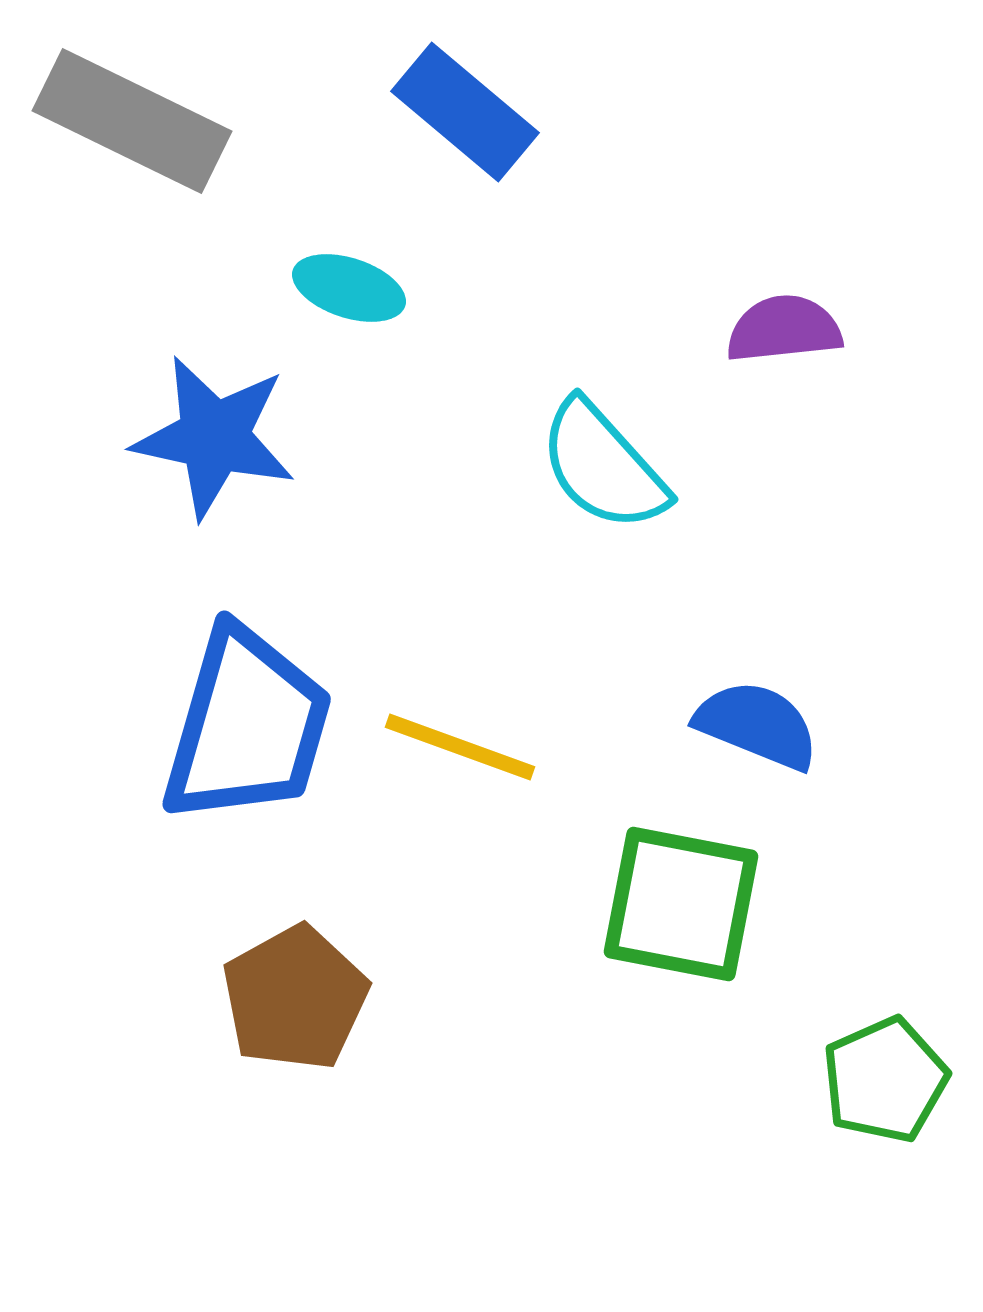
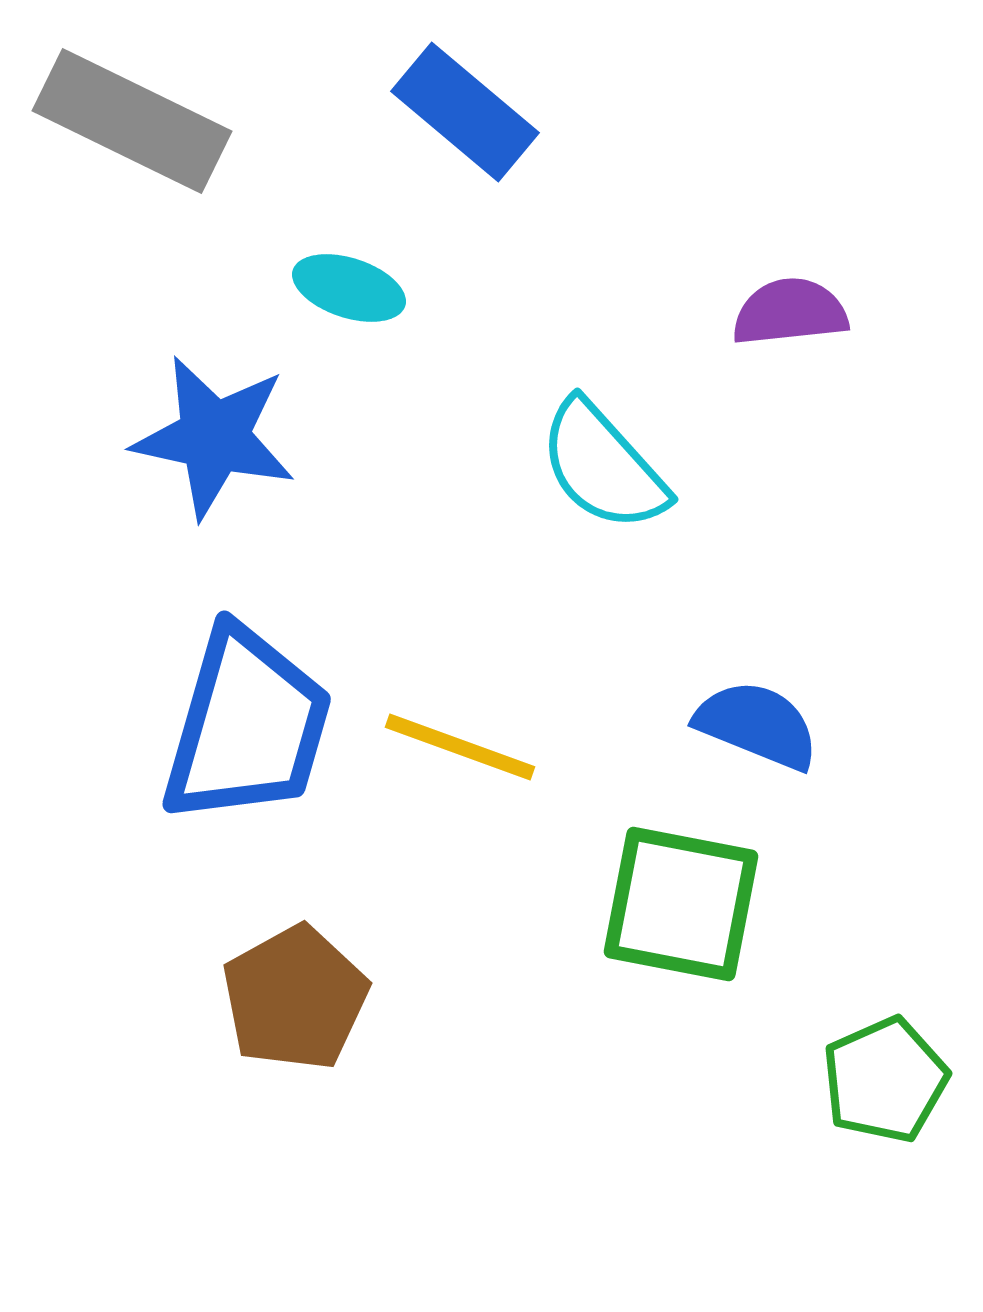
purple semicircle: moved 6 px right, 17 px up
